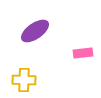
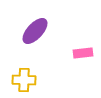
purple ellipse: rotated 12 degrees counterclockwise
